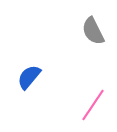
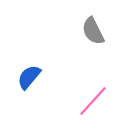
pink line: moved 4 px up; rotated 8 degrees clockwise
